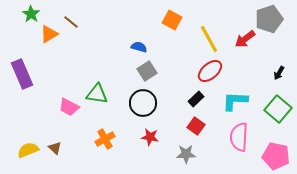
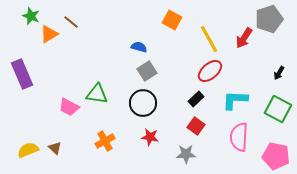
green star: moved 2 px down; rotated 12 degrees counterclockwise
red arrow: moved 1 px left, 1 px up; rotated 20 degrees counterclockwise
cyan L-shape: moved 1 px up
green square: rotated 12 degrees counterclockwise
orange cross: moved 2 px down
